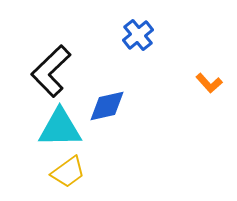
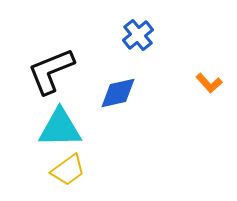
black L-shape: rotated 22 degrees clockwise
blue diamond: moved 11 px right, 13 px up
yellow trapezoid: moved 2 px up
